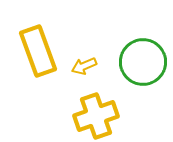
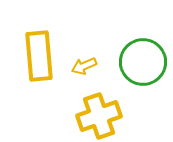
yellow rectangle: moved 1 px right, 5 px down; rotated 15 degrees clockwise
yellow cross: moved 3 px right
